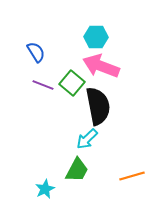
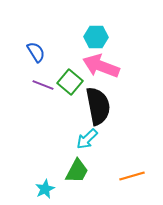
green square: moved 2 px left, 1 px up
green trapezoid: moved 1 px down
